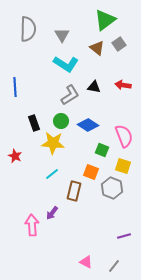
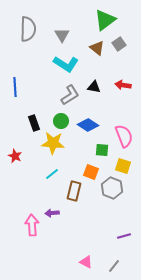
green square: rotated 16 degrees counterclockwise
purple arrow: rotated 48 degrees clockwise
